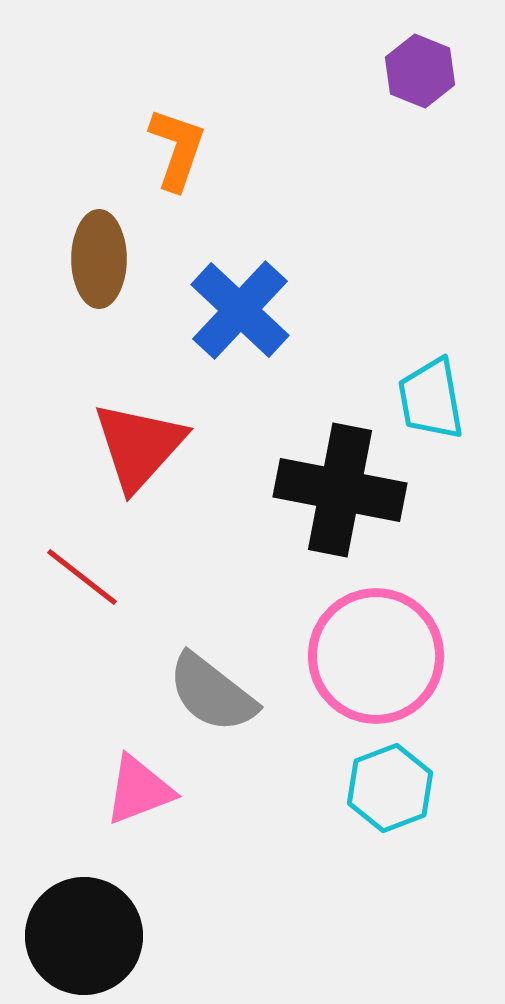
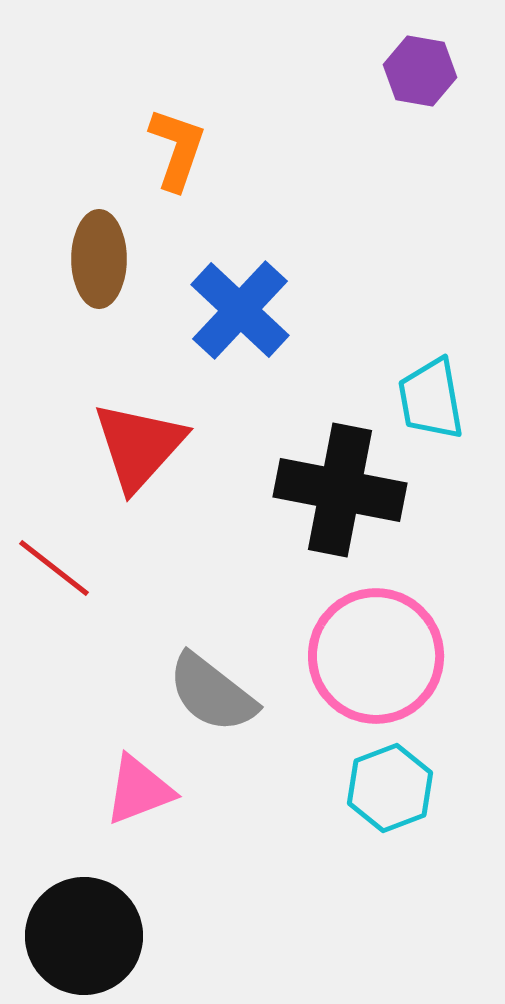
purple hexagon: rotated 12 degrees counterclockwise
red line: moved 28 px left, 9 px up
